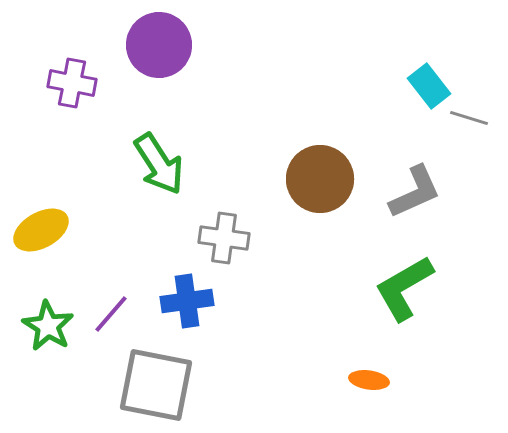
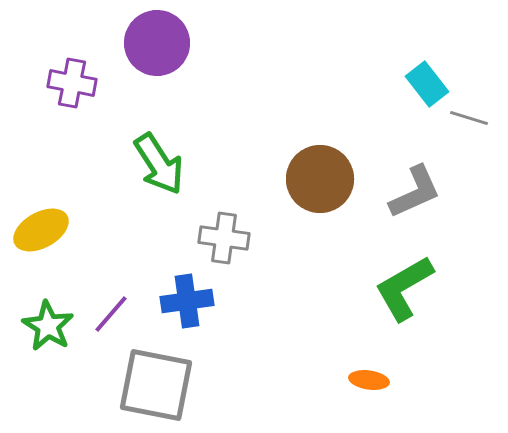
purple circle: moved 2 px left, 2 px up
cyan rectangle: moved 2 px left, 2 px up
